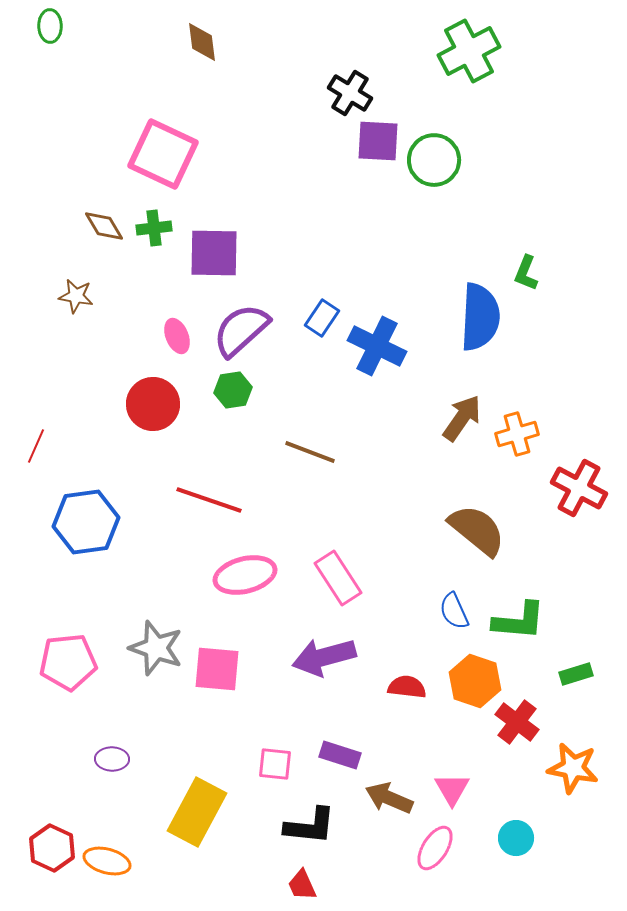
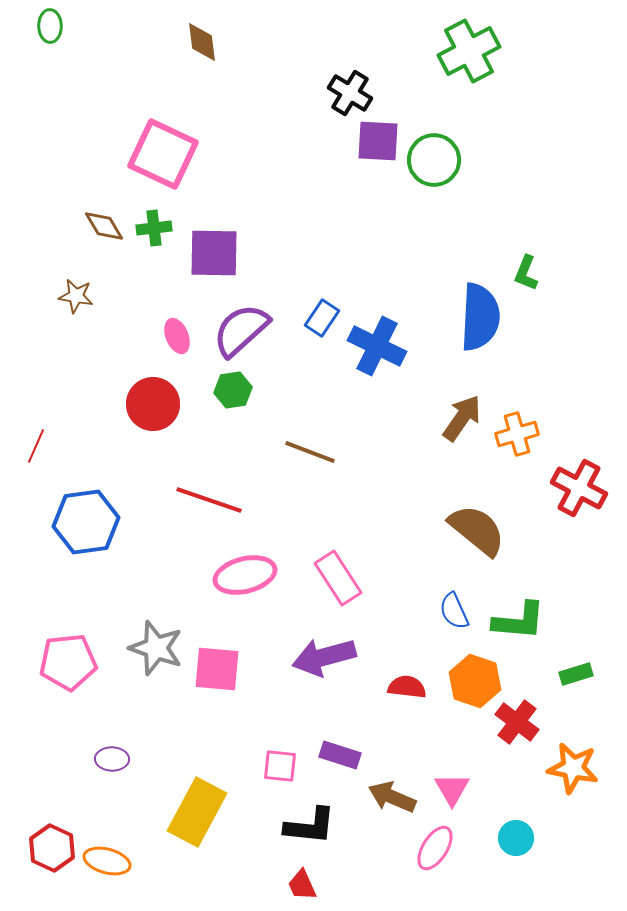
pink square at (275, 764): moved 5 px right, 2 px down
brown arrow at (389, 798): moved 3 px right, 1 px up
